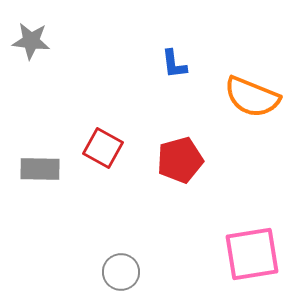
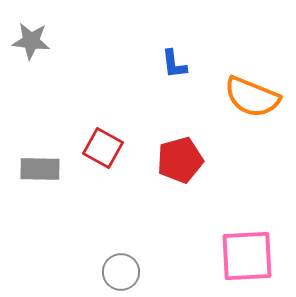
pink square: moved 5 px left, 2 px down; rotated 6 degrees clockwise
